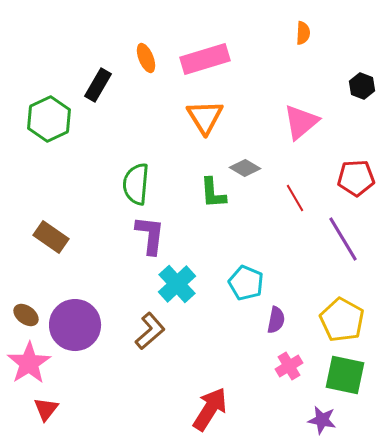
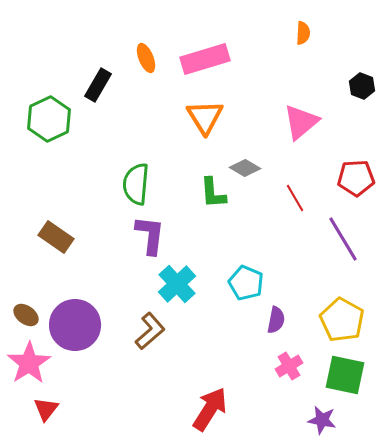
brown rectangle: moved 5 px right
